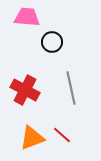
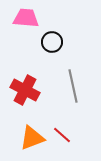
pink trapezoid: moved 1 px left, 1 px down
gray line: moved 2 px right, 2 px up
